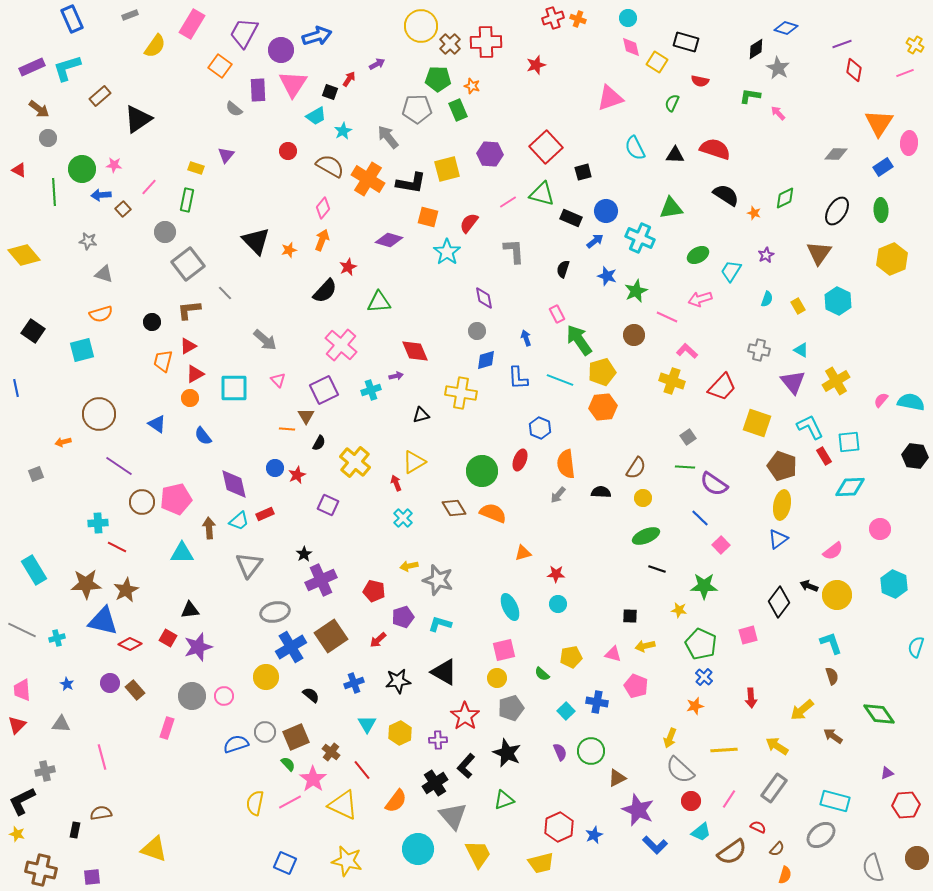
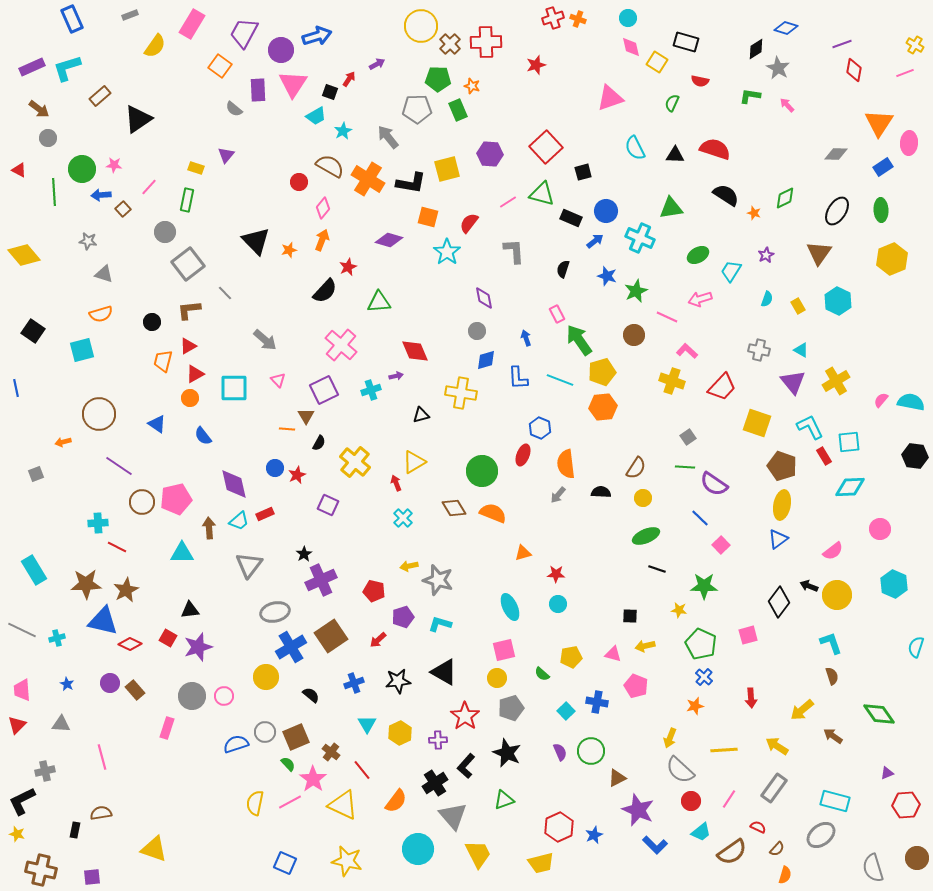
pink arrow at (778, 113): moved 9 px right, 8 px up
red circle at (288, 151): moved 11 px right, 31 px down
red ellipse at (520, 460): moved 3 px right, 5 px up
